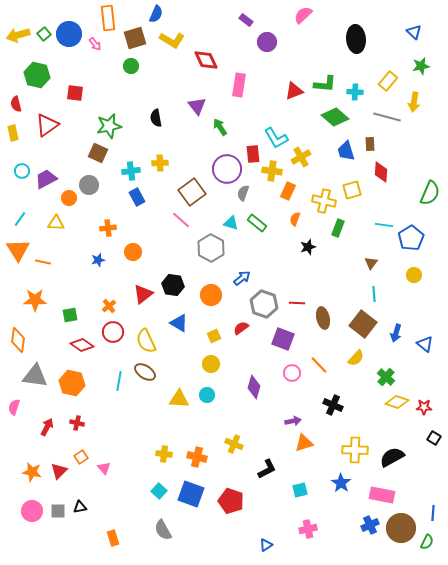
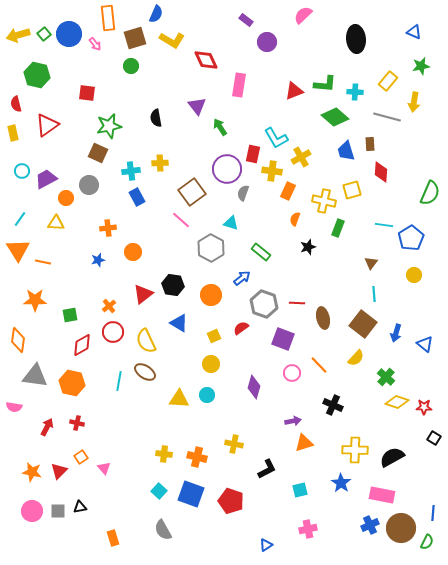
blue triangle at (414, 32): rotated 21 degrees counterclockwise
red square at (75, 93): moved 12 px right
red rectangle at (253, 154): rotated 18 degrees clockwise
orange circle at (69, 198): moved 3 px left
green rectangle at (257, 223): moved 4 px right, 29 px down
red diamond at (82, 345): rotated 65 degrees counterclockwise
pink semicircle at (14, 407): rotated 98 degrees counterclockwise
yellow cross at (234, 444): rotated 12 degrees counterclockwise
